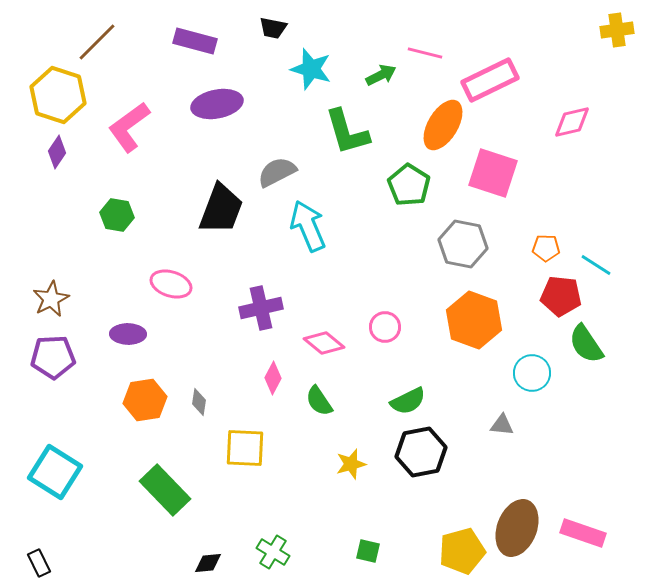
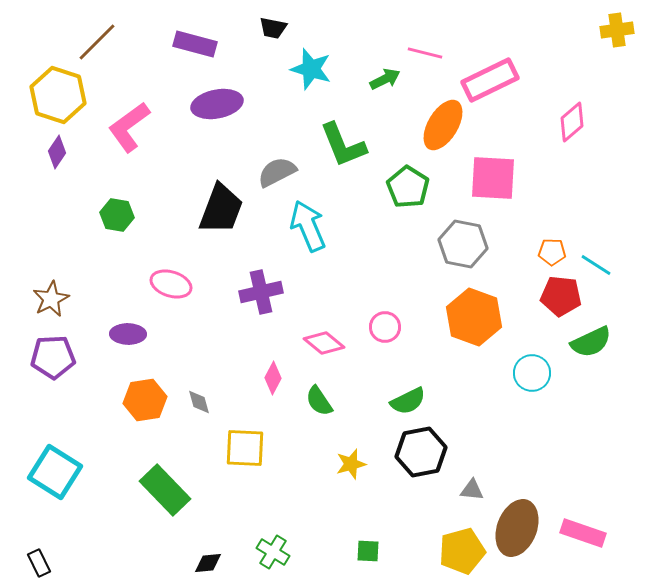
purple rectangle at (195, 41): moved 3 px down
green arrow at (381, 75): moved 4 px right, 4 px down
pink diamond at (572, 122): rotated 27 degrees counterclockwise
green L-shape at (347, 132): moved 4 px left, 13 px down; rotated 6 degrees counterclockwise
pink square at (493, 173): moved 5 px down; rotated 15 degrees counterclockwise
green pentagon at (409, 185): moved 1 px left, 2 px down
orange pentagon at (546, 248): moved 6 px right, 4 px down
purple cross at (261, 308): moved 16 px up
orange hexagon at (474, 320): moved 3 px up
green semicircle at (586, 344): moved 5 px right, 2 px up; rotated 81 degrees counterclockwise
gray diamond at (199, 402): rotated 24 degrees counterclockwise
gray triangle at (502, 425): moved 30 px left, 65 px down
green square at (368, 551): rotated 10 degrees counterclockwise
